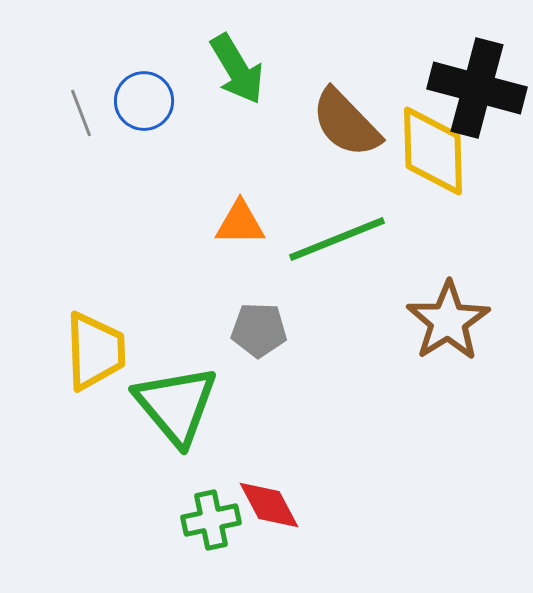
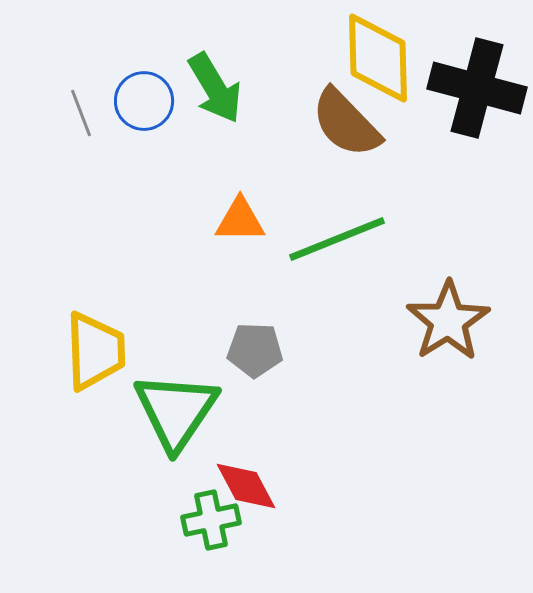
green arrow: moved 22 px left, 19 px down
yellow diamond: moved 55 px left, 93 px up
orange triangle: moved 3 px up
gray pentagon: moved 4 px left, 20 px down
green triangle: moved 6 px down; rotated 14 degrees clockwise
red diamond: moved 23 px left, 19 px up
